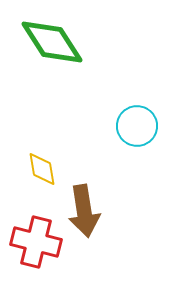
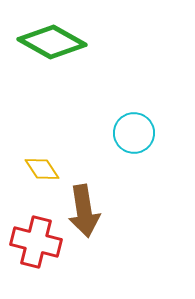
green diamond: rotated 28 degrees counterclockwise
cyan circle: moved 3 px left, 7 px down
yellow diamond: rotated 24 degrees counterclockwise
